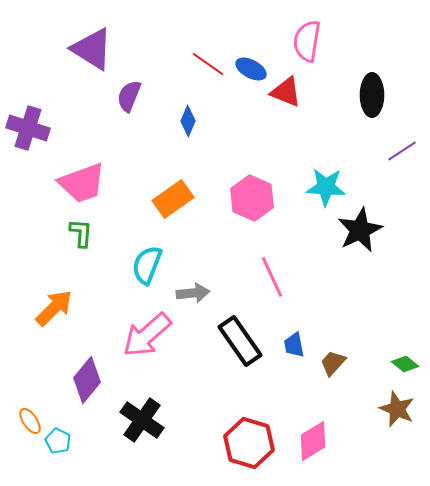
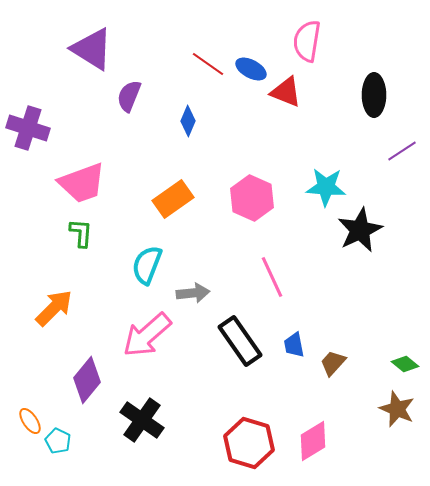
black ellipse: moved 2 px right
